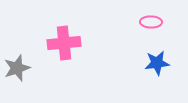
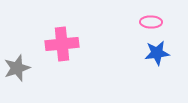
pink cross: moved 2 px left, 1 px down
blue star: moved 10 px up
